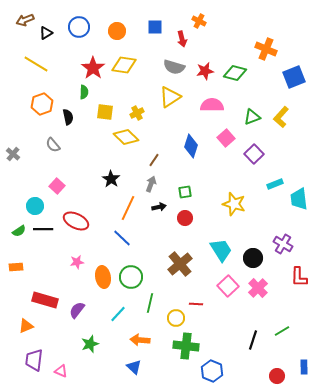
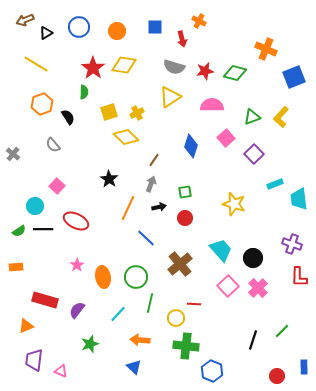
yellow square at (105, 112): moved 4 px right; rotated 24 degrees counterclockwise
black semicircle at (68, 117): rotated 21 degrees counterclockwise
black star at (111, 179): moved 2 px left
blue line at (122, 238): moved 24 px right
purple cross at (283, 244): moved 9 px right; rotated 12 degrees counterclockwise
cyan trapezoid at (221, 250): rotated 10 degrees counterclockwise
pink star at (77, 262): moved 3 px down; rotated 24 degrees counterclockwise
green circle at (131, 277): moved 5 px right
red line at (196, 304): moved 2 px left
green line at (282, 331): rotated 14 degrees counterclockwise
